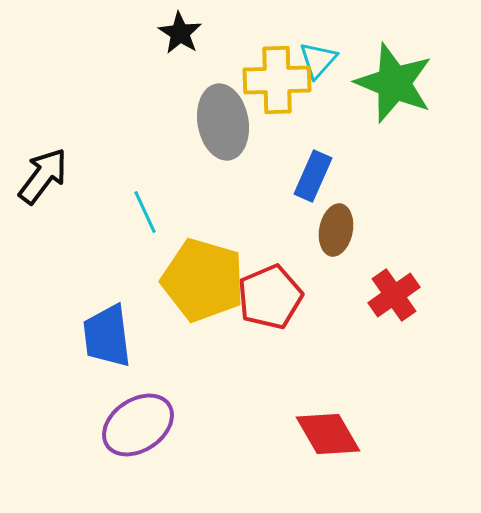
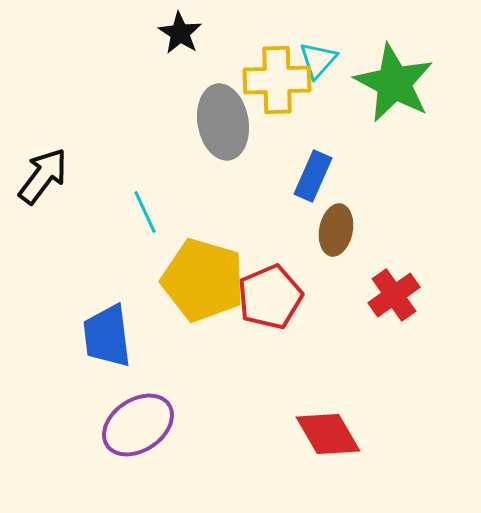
green star: rotated 6 degrees clockwise
